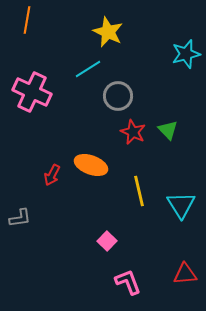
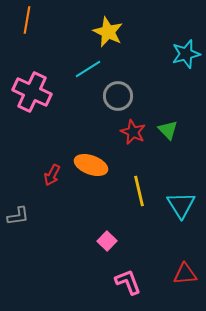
gray L-shape: moved 2 px left, 2 px up
